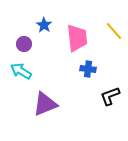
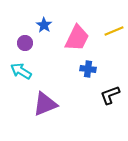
yellow line: rotated 72 degrees counterclockwise
pink trapezoid: rotated 32 degrees clockwise
purple circle: moved 1 px right, 1 px up
black L-shape: moved 1 px up
